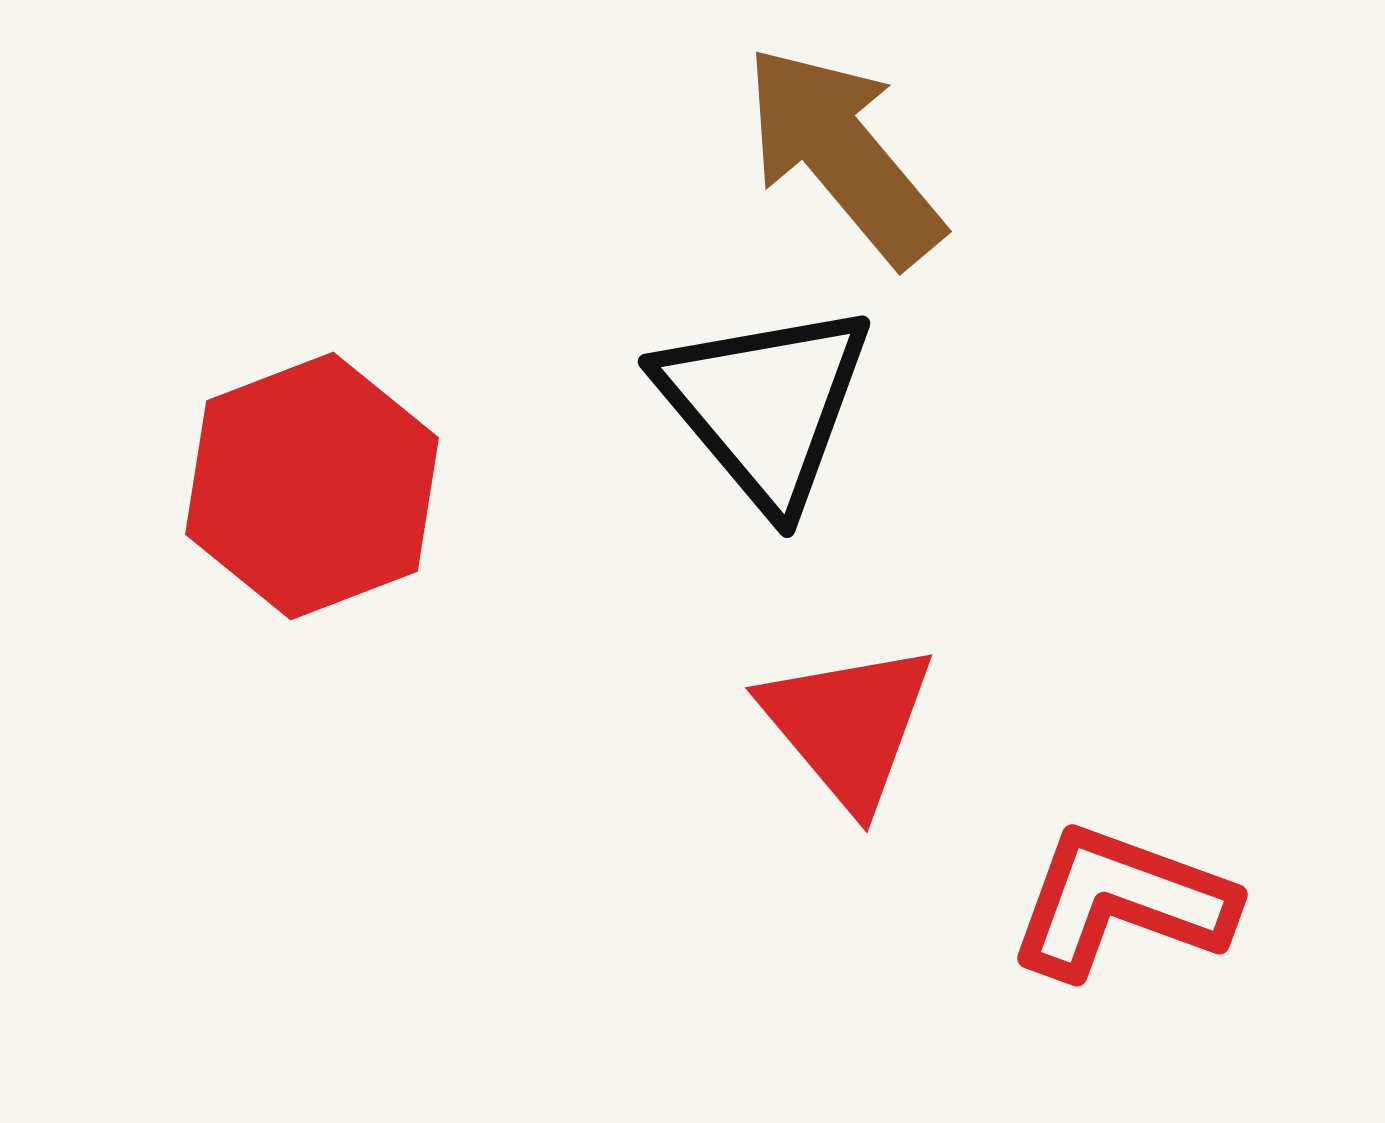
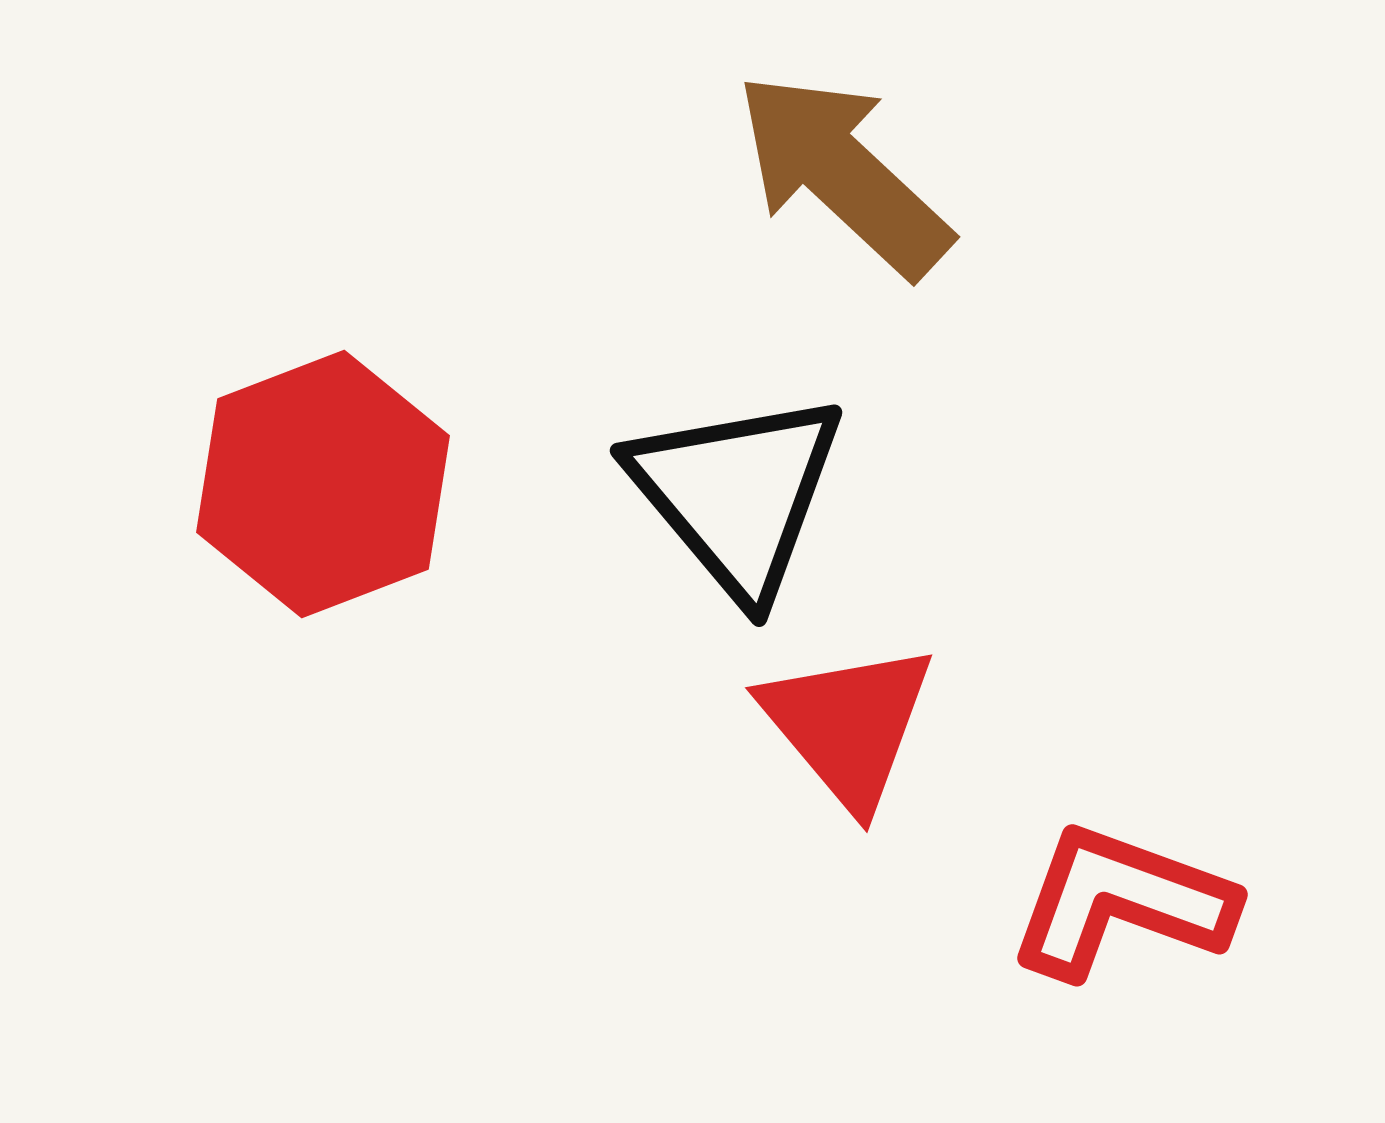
brown arrow: moved 19 px down; rotated 7 degrees counterclockwise
black triangle: moved 28 px left, 89 px down
red hexagon: moved 11 px right, 2 px up
